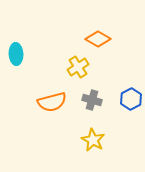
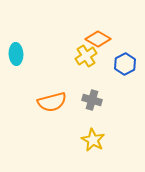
yellow cross: moved 8 px right, 11 px up
blue hexagon: moved 6 px left, 35 px up
